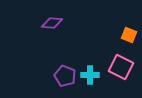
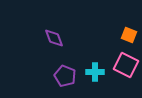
purple diamond: moved 2 px right, 15 px down; rotated 65 degrees clockwise
pink square: moved 5 px right, 2 px up
cyan cross: moved 5 px right, 3 px up
